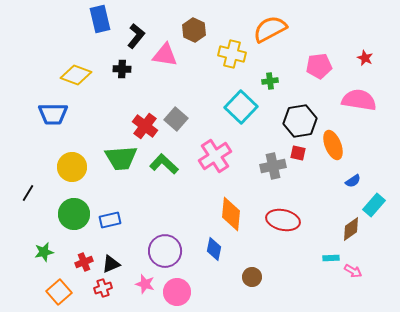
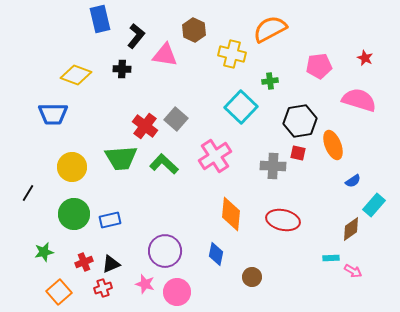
pink semicircle at (359, 100): rotated 8 degrees clockwise
gray cross at (273, 166): rotated 15 degrees clockwise
blue diamond at (214, 249): moved 2 px right, 5 px down
